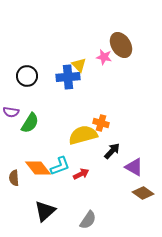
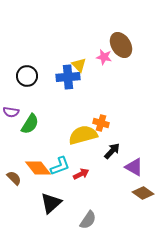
green semicircle: moved 1 px down
brown semicircle: rotated 140 degrees clockwise
black triangle: moved 6 px right, 8 px up
